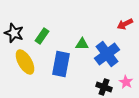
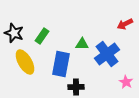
black cross: moved 28 px left; rotated 21 degrees counterclockwise
